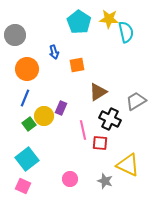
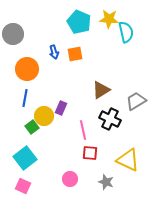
cyan pentagon: rotated 10 degrees counterclockwise
gray circle: moved 2 px left, 1 px up
orange square: moved 2 px left, 11 px up
brown triangle: moved 3 px right, 2 px up
blue line: rotated 12 degrees counterclockwise
green square: moved 3 px right, 3 px down
red square: moved 10 px left, 10 px down
cyan square: moved 2 px left, 1 px up
yellow triangle: moved 5 px up
gray star: moved 1 px right, 1 px down
